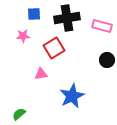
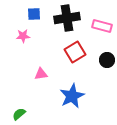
red square: moved 21 px right, 4 px down
